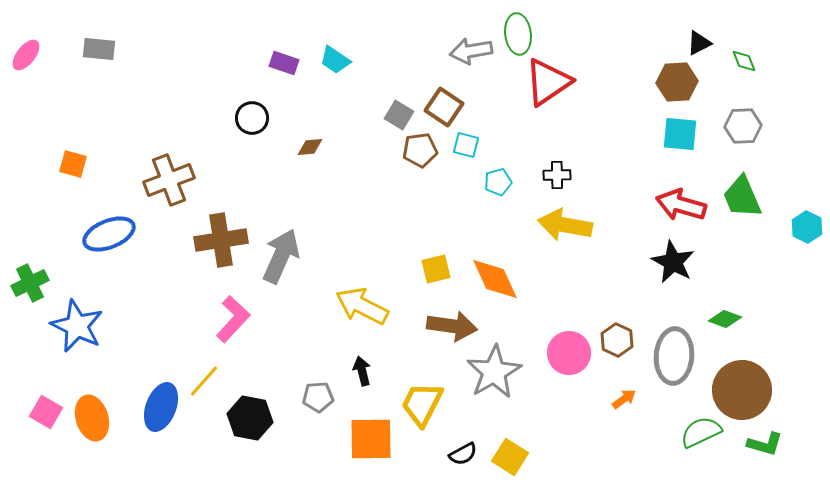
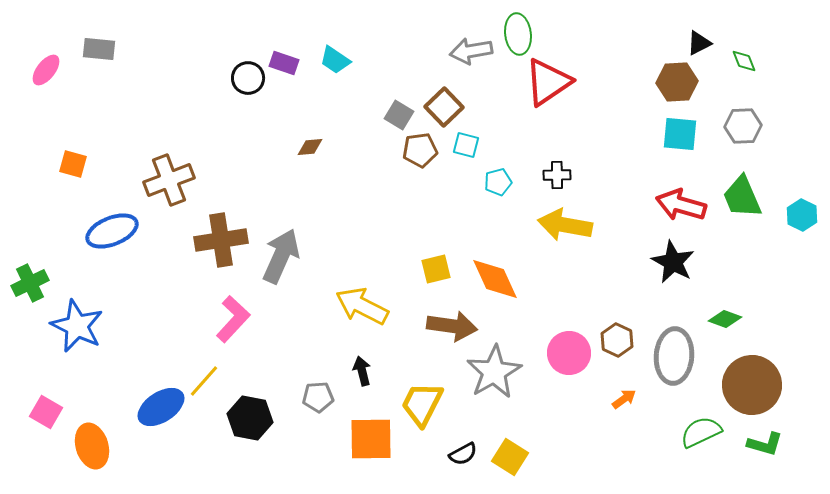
pink ellipse at (26, 55): moved 20 px right, 15 px down
brown square at (444, 107): rotated 12 degrees clockwise
black circle at (252, 118): moved 4 px left, 40 px up
cyan hexagon at (807, 227): moved 5 px left, 12 px up
blue ellipse at (109, 234): moved 3 px right, 3 px up
brown circle at (742, 390): moved 10 px right, 5 px up
blue ellipse at (161, 407): rotated 36 degrees clockwise
orange ellipse at (92, 418): moved 28 px down
